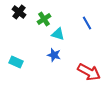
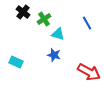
black cross: moved 4 px right
